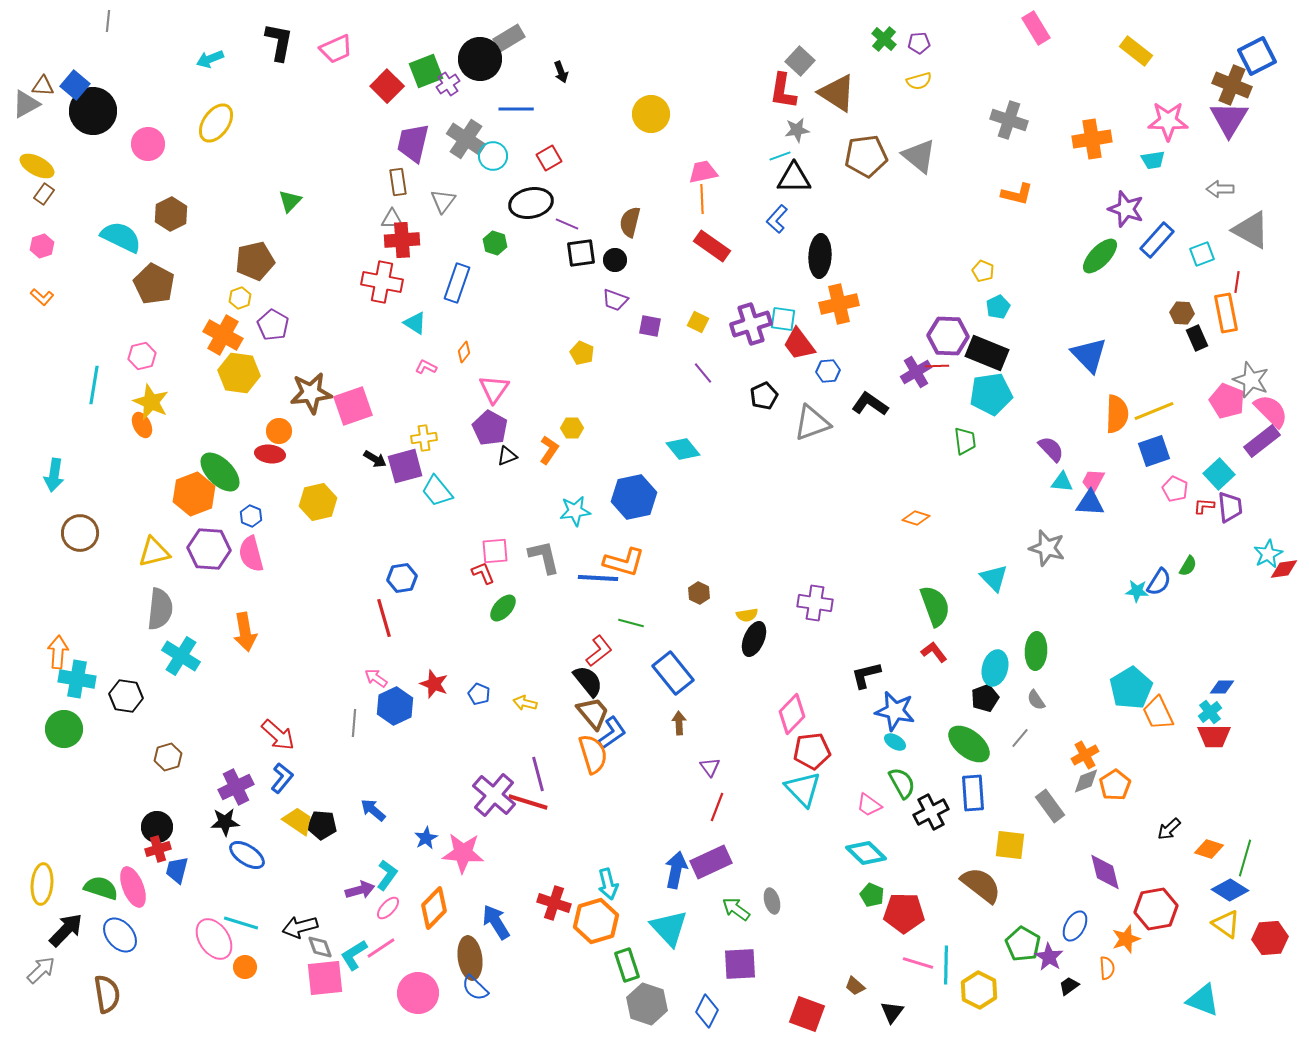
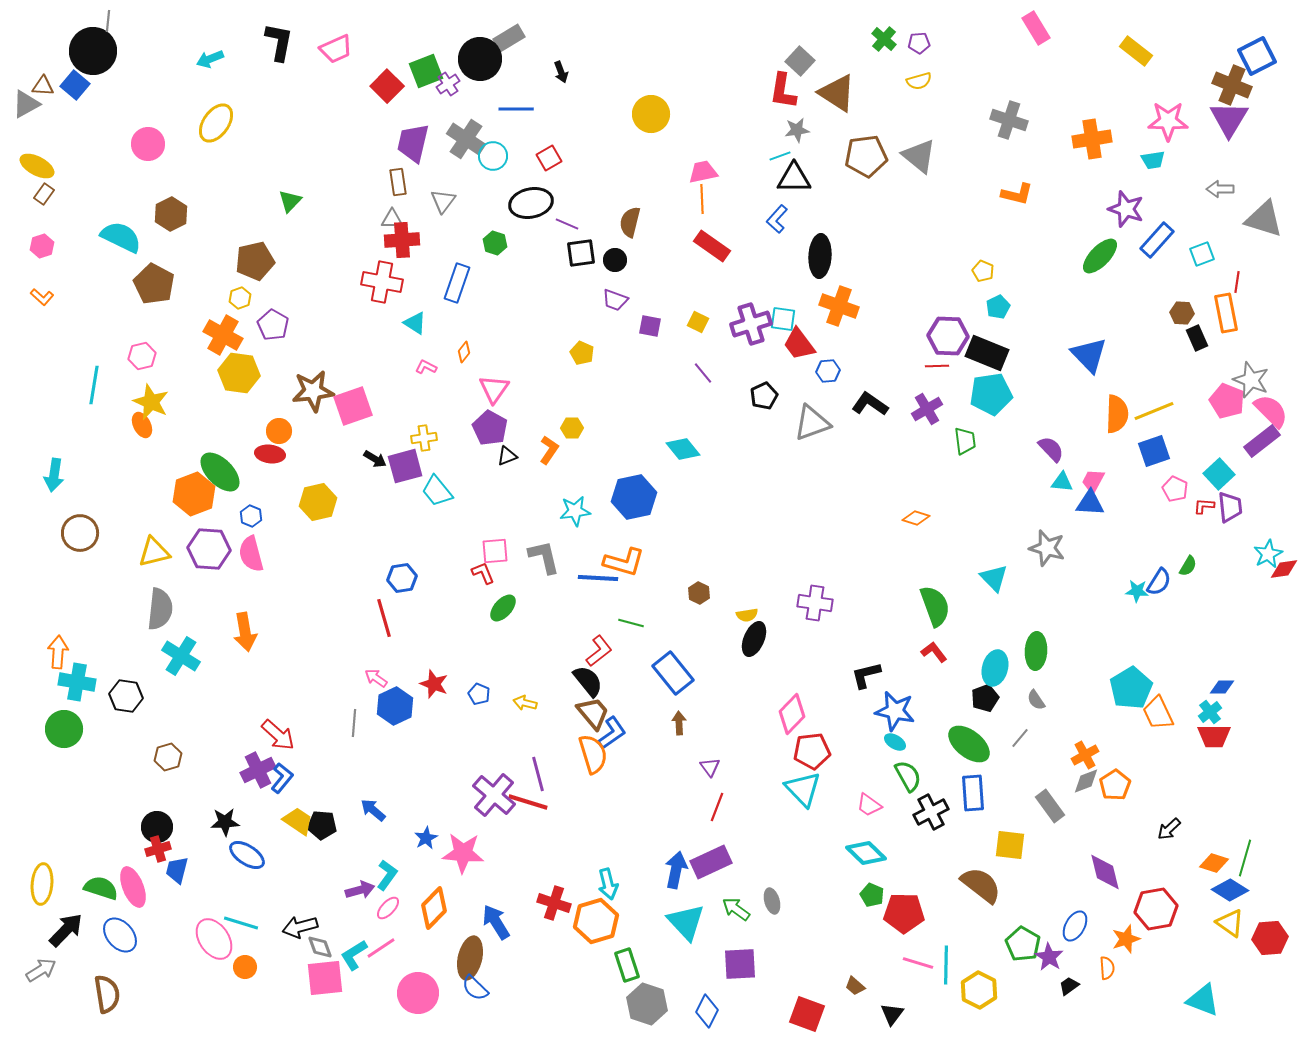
black circle at (93, 111): moved 60 px up
gray triangle at (1251, 230): moved 13 px right, 11 px up; rotated 12 degrees counterclockwise
orange cross at (839, 304): moved 2 px down; rotated 33 degrees clockwise
purple cross at (916, 372): moved 11 px right, 37 px down
brown star at (311, 393): moved 2 px right, 2 px up
cyan cross at (77, 679): moved 3 px down
green semicircle at (902, 783): moved 6 px right, 7 px up
purple cross at (236, 787): moved 22 px right, 17 px up
orange diamond at (1209, 849): moved 5 px right, 14 px down
yellow triangle at (1226, 924): moved 4 px right, 1 px up
cyan triangle at (669, 928): moved 17 px right, 6 px up
brown ellipse at (470, 958): rotated 21 degrees clockwise
gray arrow at (41, 970): rotated 12 degrees clockwise
black triangle at (892, 1012): moved 2 px down
